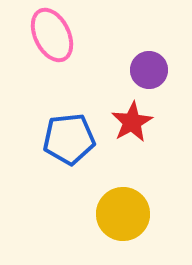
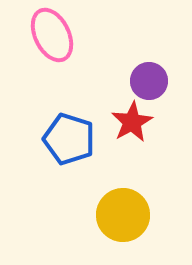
purple circle: moved 11 px down
blue pentagon: rotated 24 degrees clockwise
yellow circle: moved 1 px down
